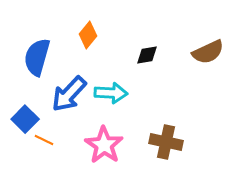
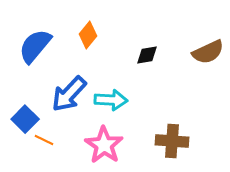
blue semicircle: moved 2 px left, 11 px up; rotated 24 degrees clockwise
cyan arrow: moved 7 px down
brown cross: moved 6 px right, 1 px up; rotated 8 degrees counterclockwise
